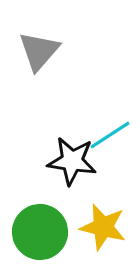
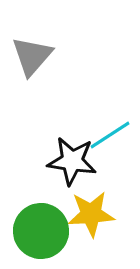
gray triangle: moved 7 px left, 5 px down
yellow star: moved 12 px left, 13 px up; rotated 18 degrees counterclockwise
green circle: moved 1 px right, 1 px up
